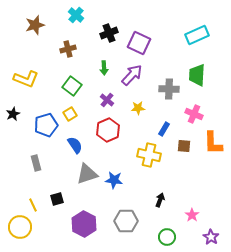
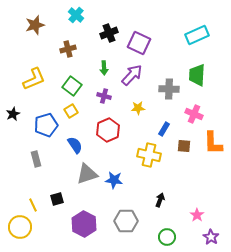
yellow L-shape: moved 8 px right; rotated 45 degrees counterclockwise
purple cross: moved 3 px left, 4 px up; rotated 24 degrees counterclockwise
yellow square: moved 1 px right, 3 px up
gray rectangle: moved 4 px up
pink star: moved 5 px right
